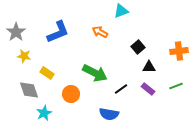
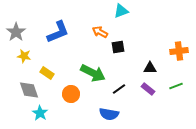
black square: moved 20 px left; rotated 32 degrees clockwise
black triangle: moved 1 px right, 1 px down
green arrow: moved 2 px left
black line: moved 2 px left
cyan star: moved 4 px left; rotated 14 degrees counterclockwise
